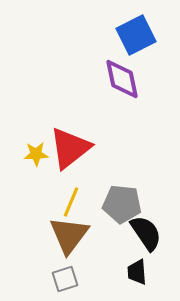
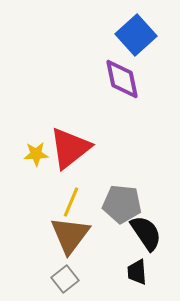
blue square: rotated 15 degrees counterclockwise
brown triangle: moved 1 px right
gray square: rotated 20 degrees counterclockwise
